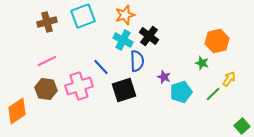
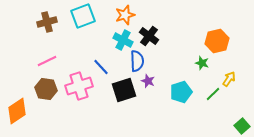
purple star: moved 16 px left, 4 px down
